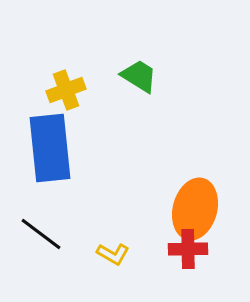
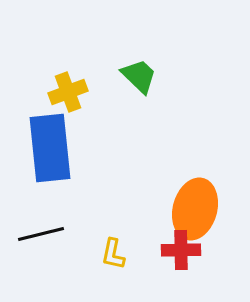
green trapezoid: rotated 12 degrees clockwise
yellow cross: moved 2 px right, 2 px down
black line: rotated 51 degrees counterclockwise
red cross: moved 7 px left, 1 px down
yellow L-shape: rotated 72 degrees clockwise
